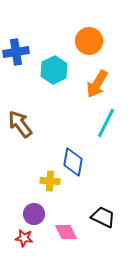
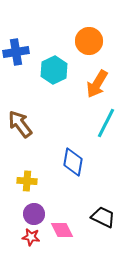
yellow cross: moved 23 px left
pink diamond: moved 4 px left, 2 px up
red star: moved 7 px right, 1 px up
